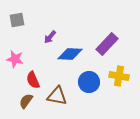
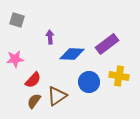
gray square: rotated 28 degrees clockwise
purple arrow: rotated 136 degrees clockwise
purple rectangle: rotated 10 degrees clockwise
blue diamond: moved 2 px right
pink star: rotated 18 degrees counterclockwise
red semicircle: rotated 114 degrees counterclockwise
brown triangle: rotated 45 degrees counterclockwise
brown semicircle: moved 8 px right
